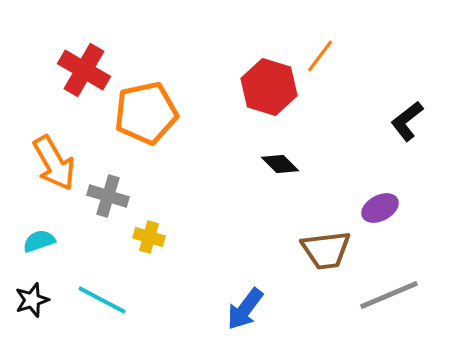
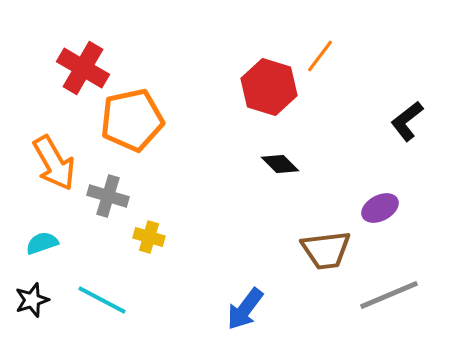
red cross: moved 1 px left, 2 px up
orange pentagon: moved 14 px left, 7 px down
cyan semicircle: moved 3 px right, 2 px down
